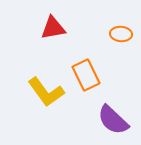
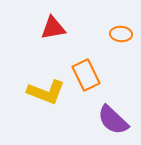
yellow L-shape: rotated 33 degrees counterclockwise
